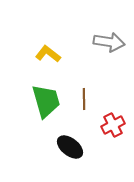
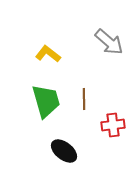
gray arrow: rotated 32 degrees clockwise
red cross: rotated 20 degrees clockwise
black ellipse: moved 6 px left, 4 px down
